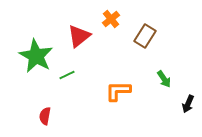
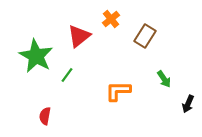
green line: rotated 28 degrees counterclockwise
